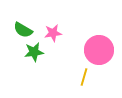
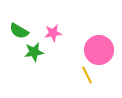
green semicircle: moved 4 px left, 1 px down
yellow line: moved 3 px right, 2 px up; rotated 42 degrees counterclockwise
